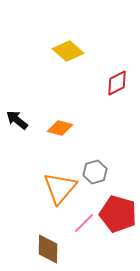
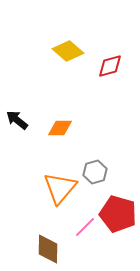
red diamond: moved 7 px left, 17 px up; rotated 12 degrees clockwise
orange diamond: rotated 15 degrees counterclockwise
pink line: moved 1 px right, 4 px down
